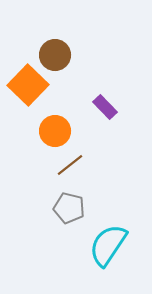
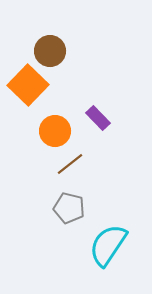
brown circle: moved 5 px left, 4 px up
purple rectangle: moved 7 px left, 11 px down
brown line: moved 1 px up
